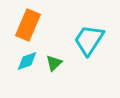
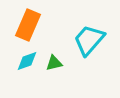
cyan trapezoid: rotated 8 degrees clockwise
green triangle: rotated 30 degrees clockwise
